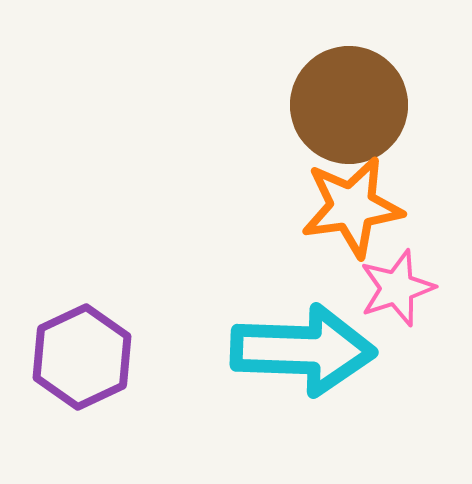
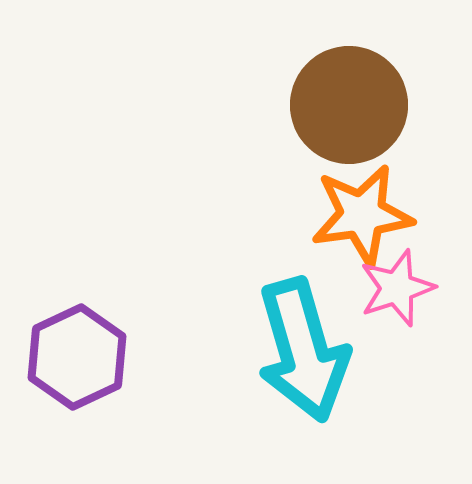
orange star: moved 10 px right, 8 px down
cyan arrow: rotated 72 degrees clockwise
purple hexagon: moved 5 px left
